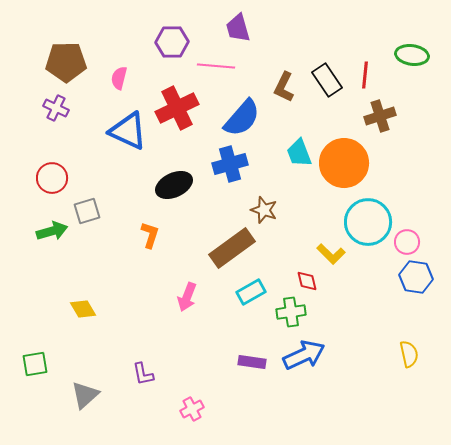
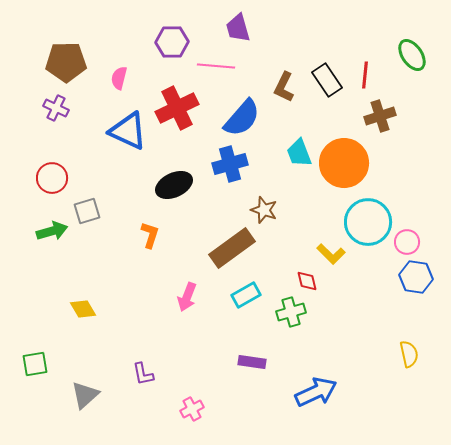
green ellipse: rotated 48 degrees clockwise
cyan rectangle: moved 5 px left, 3 px down
green cross: rotated 8 degrees counterclockwise
blue arrow: moved 12 px right, 37 px down
